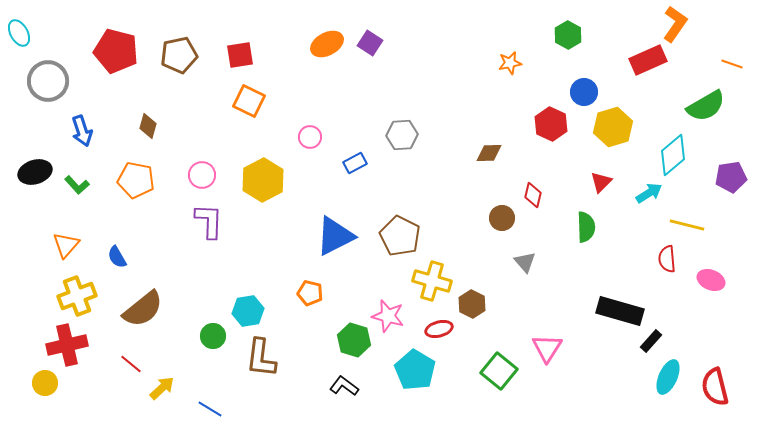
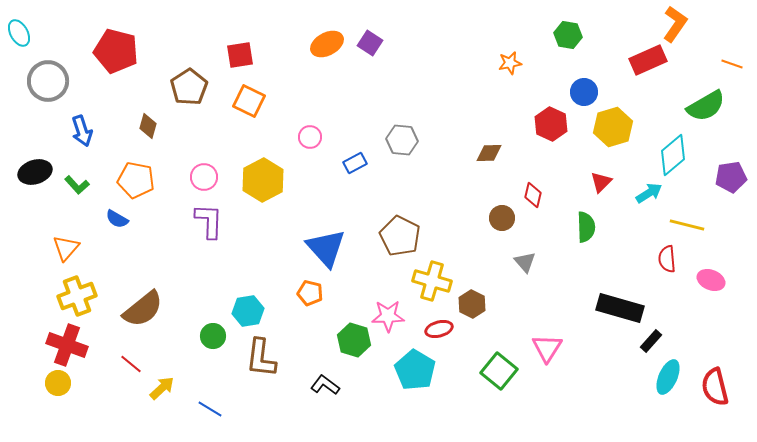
green hexagon at (568, 35): rotated 20 degrees counterclockwise
brown pentagon at (179, 55): moved 10 px right, 32 px down; rotated 21 degrees counterclockwise
gray hexagon at (402, 135): moved 5 px down; rotated 8 degrees clockwise
pink circle at (202, 175): moved 2 px right, 2 px down
blue triangle at (335, 236): moved 9 px left, 12 px down; rotated 45 degrees counterclockwise
orange triangle at (66, 245): moved 3 px down
blue semicircle at (117, 257): moved 38 px up; rotated 30 degrees counterclockwise
black rectangle at (620, 311): moved 3 px up
pink star at (388, 316): rotated 16 degrees counterclockwise
red cross at (67, 345): rotated 33 degrees clockwise
yellow circle at (45, 383): moved 13 px right
black L-shape at (344, 386): moved 19 px left, 1 px up
